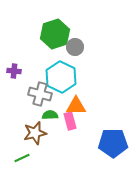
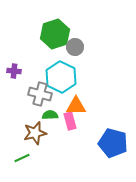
blue pentagon: rotated 16 degrees clockwise
